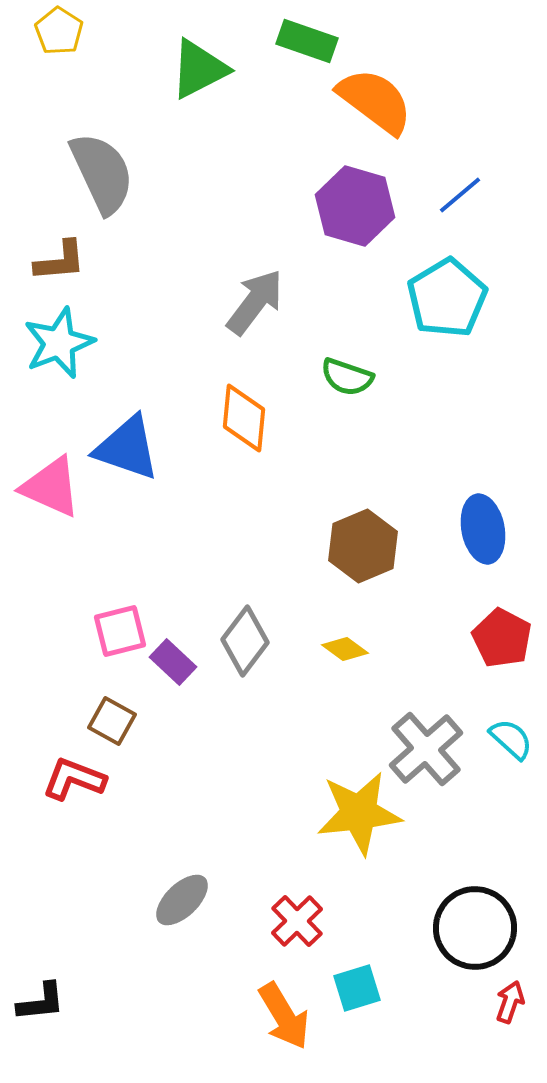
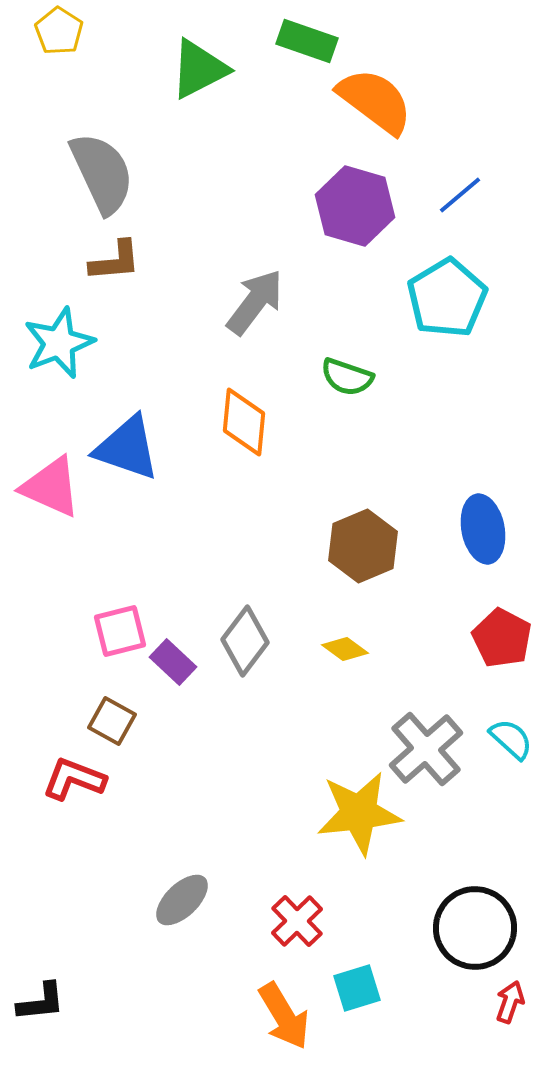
brown L-shape: moved 55 px right
orange diamond: moved 4 px down
